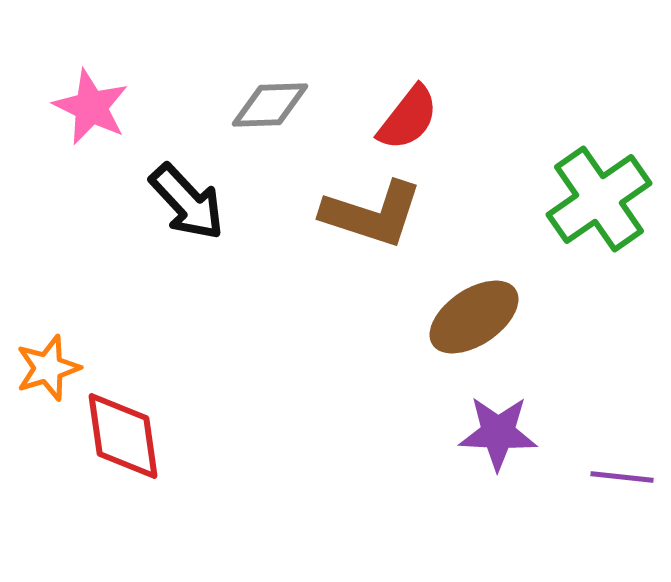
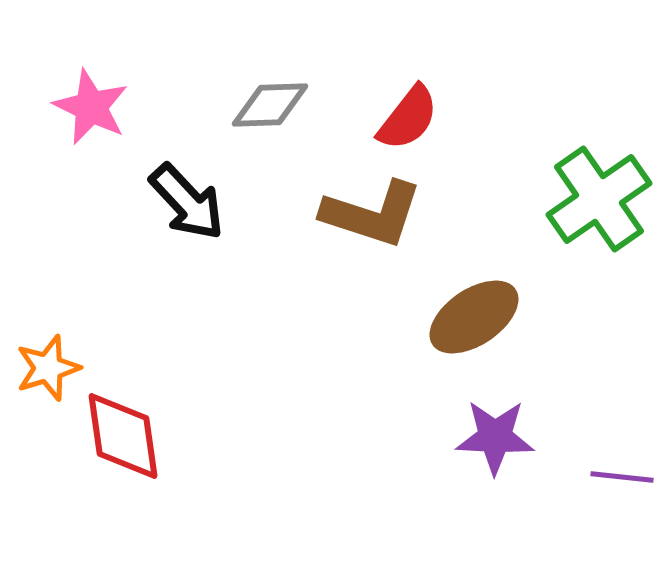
purple star: moved 3 px left, 4 px down
